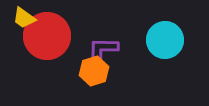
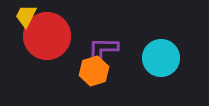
yellow trapezoid: moved 2 px right, 2 px up; rotated 80 degrees clockwise
cyan circle: moved 4 px left, 18 px down
